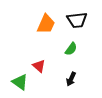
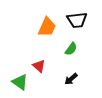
orange trapezoid: moved 1 px right, 3 px down
black arrow: rotated 24 degrees clockwise
